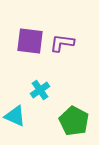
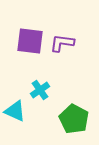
cyan triangle: moved 5 px up
green pentagon: moved 2 px up
